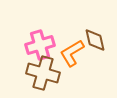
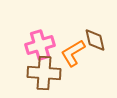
orange L-shape: moved 1 px right
brown cross: moved 1 px right; rotated 12 degrees counterclockwise
